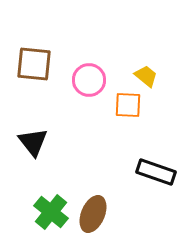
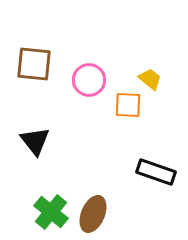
yellow trapezoid: moved 4 px right, 3 px down
black triangle: moved 2 px right, 1 px up
